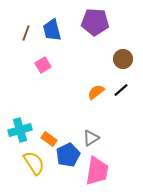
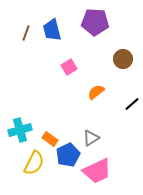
pink square: moved 26 px right, 2 px down
black line: moved 11 px right, 14 px down
orange rectangle: moved 1 px right
yellow semicircle: rotated 60 degrees clockwise
pink trapezoid: rotated 56 degrees clockwise
